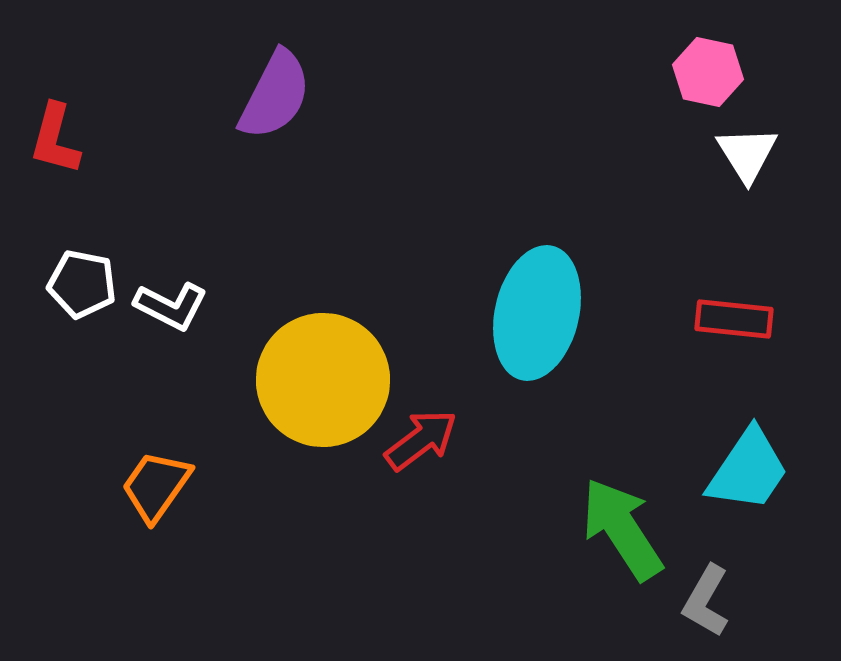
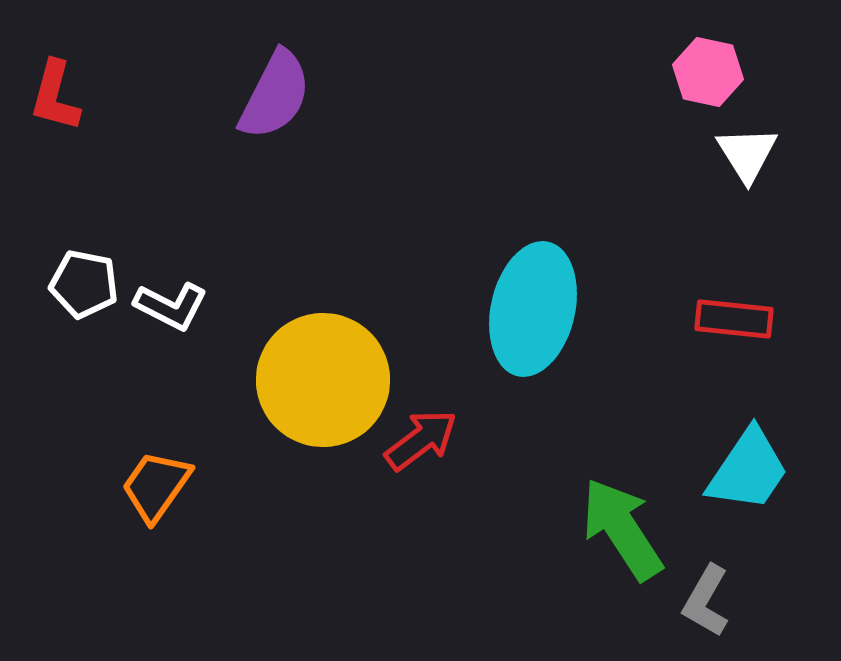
red L-shape: moved 43 px up
white pentagon: moved 2 px right
cyan ellipse: moved 4 px left, 4 px up
